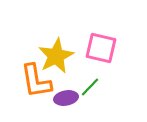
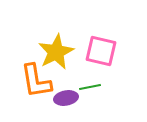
pink square: moved 3 px down
yellow star: moved 4 px up
green line: rotated 35 degrees clockwise
